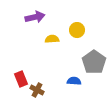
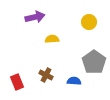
yellow circle: moved 12 px right, 8 px up
red rectangle: moved 4 px left, 3 px down
brown cross: moved 9 px right, 15 px up
